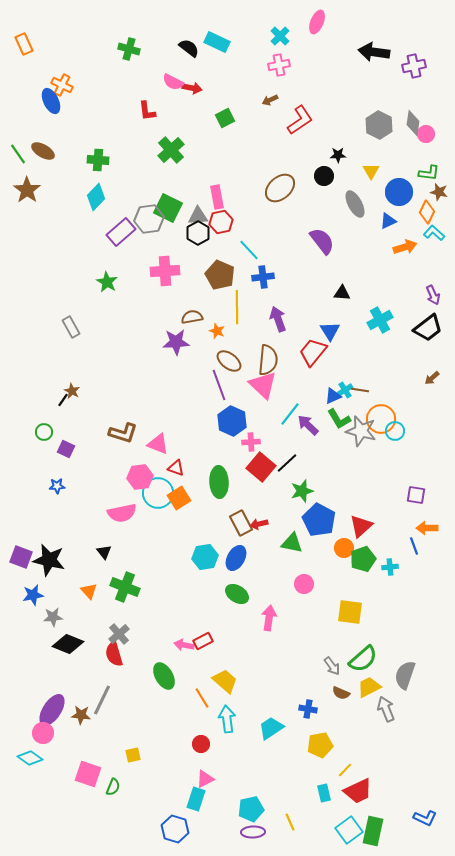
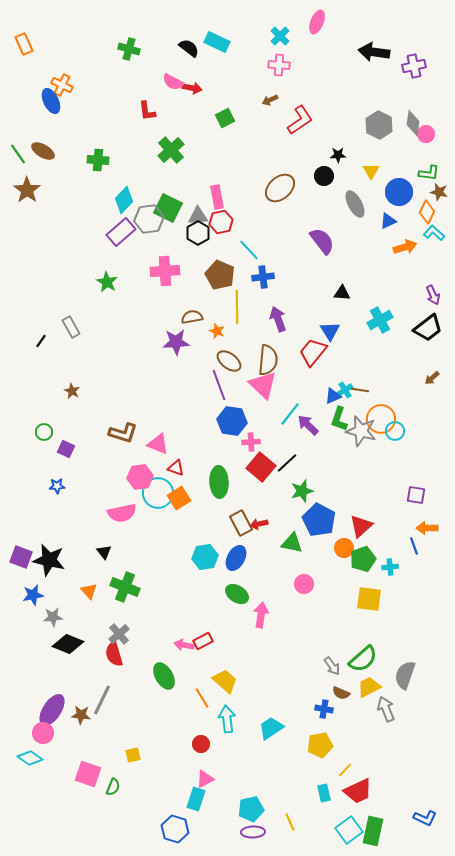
pink cross at (279, 65): rotated 15 degrees clockwise
cyan diamond at (96, 197): moved 28 px right, 3 px down
black line at (63, 400): moved 22 px left, 59 px up
green L-shape at (339, 419): rotated 50 degrees clockwise
blue hexagon at (232, 421): rotated 16 degrees counterclockwise
yellow square at (350, 612): moved 19 px right, 13 px up
pink arrow at (269, 618): moved 8 px left, 3 px up
blue cross at (308, 709): moved 16 px right
